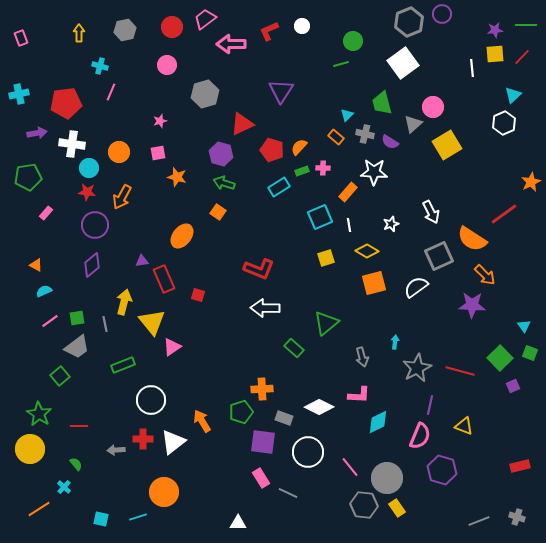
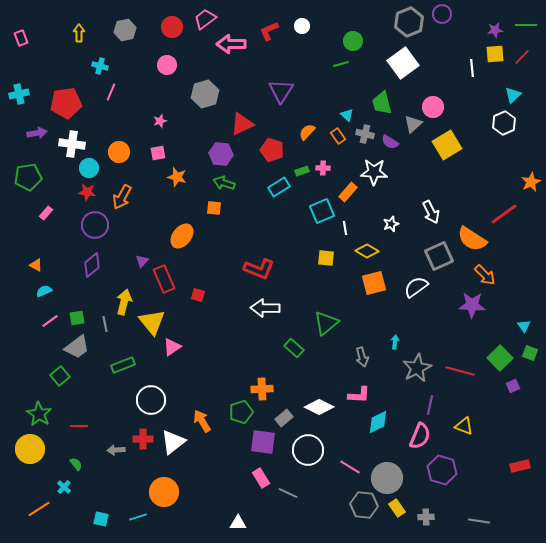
cyan triangle at (347, 115): rotated 32 degrees counterclockwise
orange rectangle at (336, 137): moved 2 px right, 1 px up; rotated 14 degrees clockwise
orange semicircle at (299, 147): moved 8 px right, 15 px up
purple hexagon at (221, 154): rotated 10 degrees counterclockwise
orange square at (218, 212): moved 4 px left, 4 px up; rotated 28 degrees counterclockwise
cyan square at (320, 217): moved 2 px right, 6 px up
white line at (349, 225): moved 4 px left, 3 px down
yellow square at (326, 258): rotated 24 degrees clockwise
purple triangle at (142, 261): rotated 40 degrees counterclockwise
gray rectangle at (284, 418): rotated 60 degrees counterclockwise
white circle at (308, 452): moved 2 px up
pink line at (350, 467): rotated 20 degrees counterclockwise
gray cross at (517, 517): moved 91 px left; rotated 21 degrees counterclockwise
gray line at (479, 521): rotated 30 degrees clockwise
